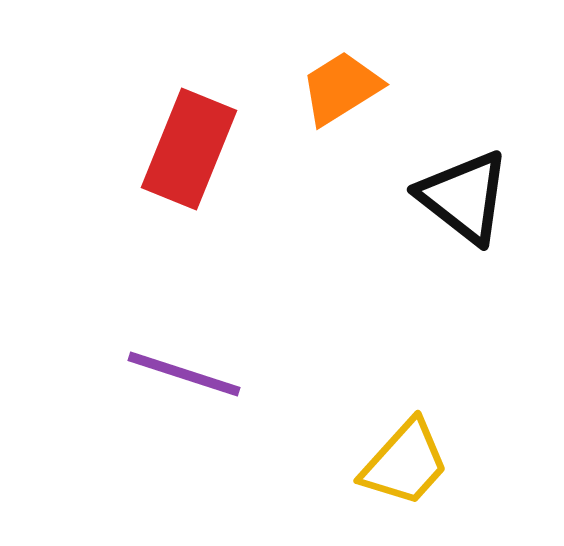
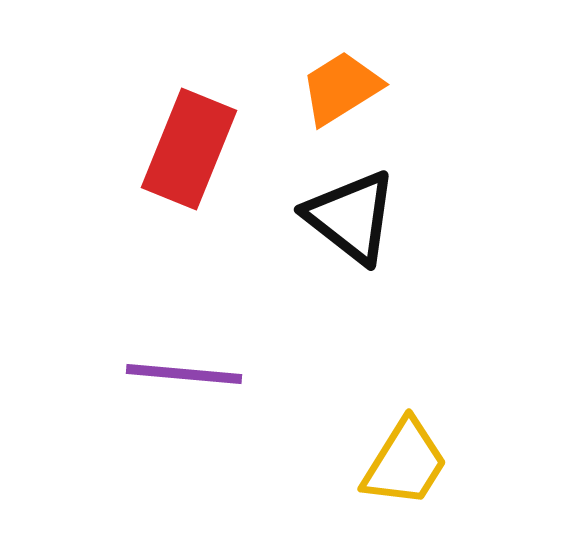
black triangle: moved 113 px left, 20 px down
purple line: rotated 13 degrees counterclockwise
yellow trapezoid: rotated 10 degrees counterclockwise
